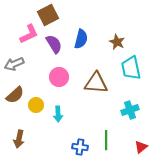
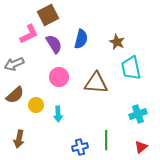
cyan cross: moved 8 px right, 4 px down
blue cross: rotated 21 degrees counterclockwise
